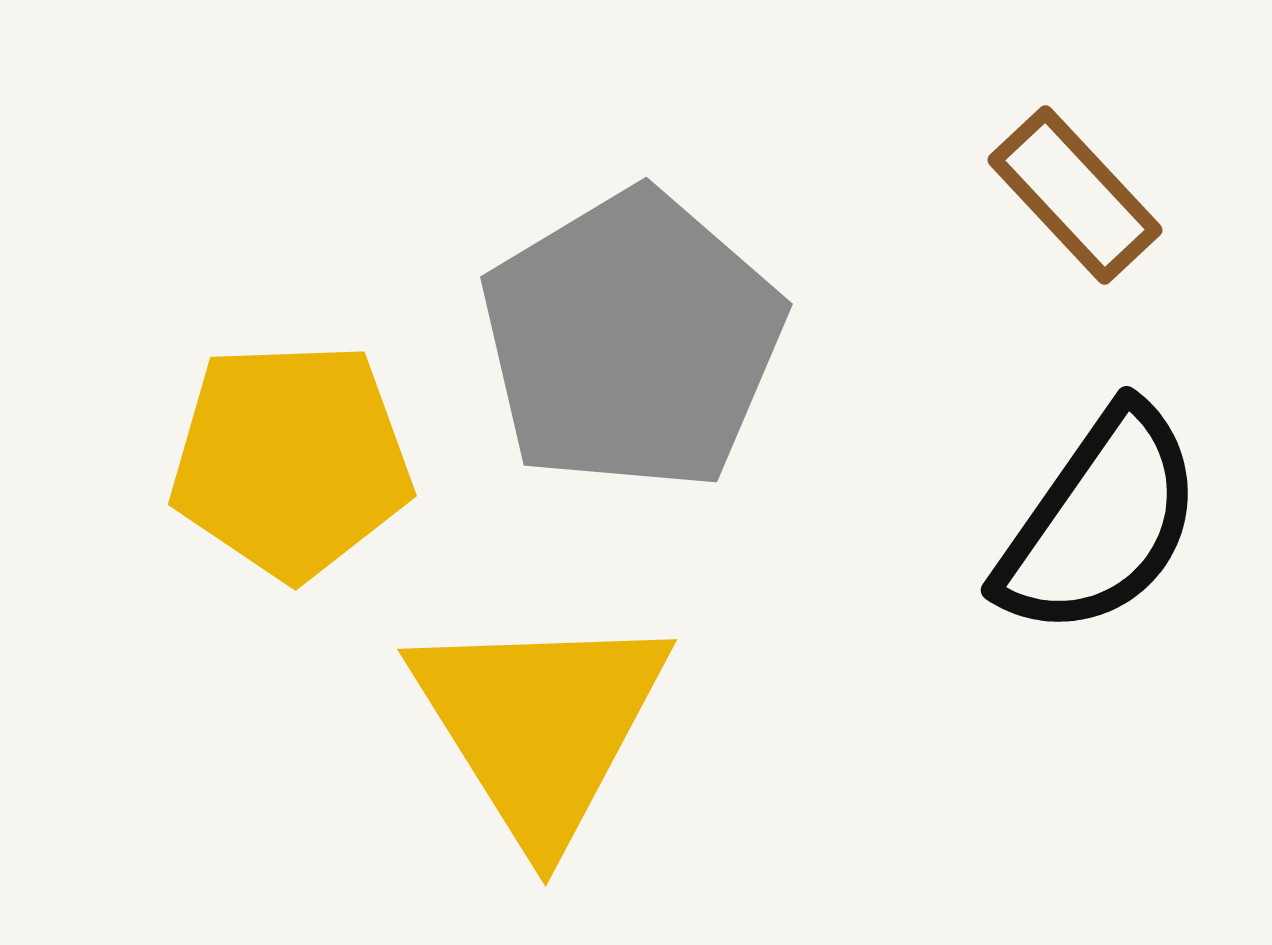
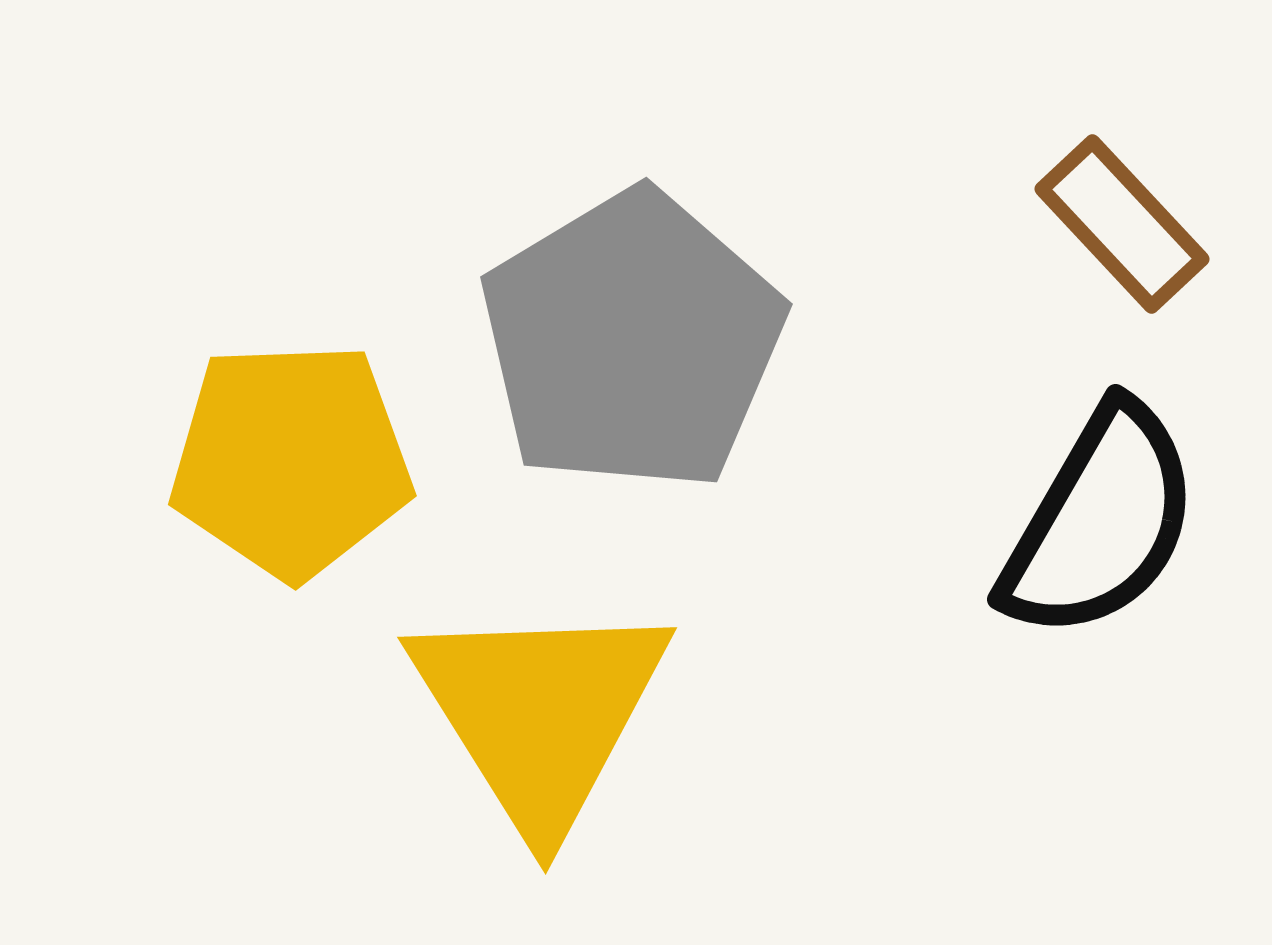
brown rectangle: moved 47 px right, 29 px down
black semicircle: rotated 5 degrees counterclockwise
yellow triangle: moved 12 px up
